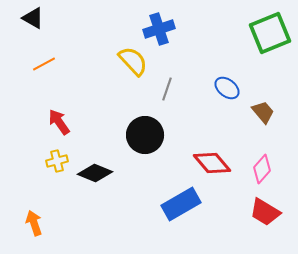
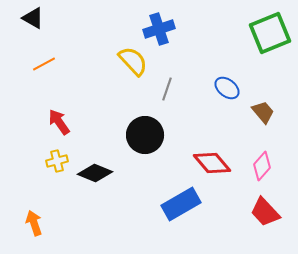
pink diamond: moved 3 px up
red trapezoid: rotated 16 degrees clockwise
